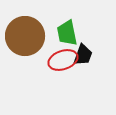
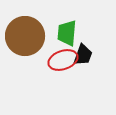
green trapezoid: rotated 16 degrees clockwise
